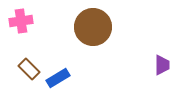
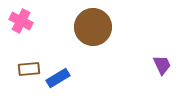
pink cross: rotated 35 degrees clockwise
purple trapezoid: rotated 25 degrees counterclockwise
brown rectangle: rotated 50 degrees counterclockwise
